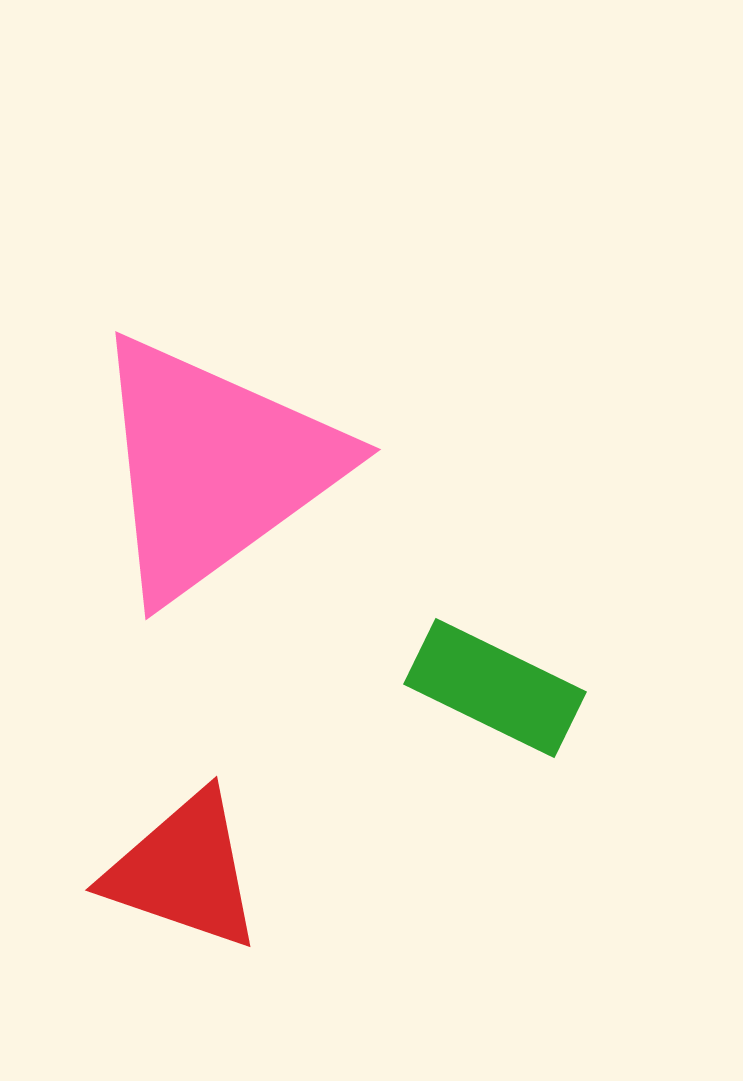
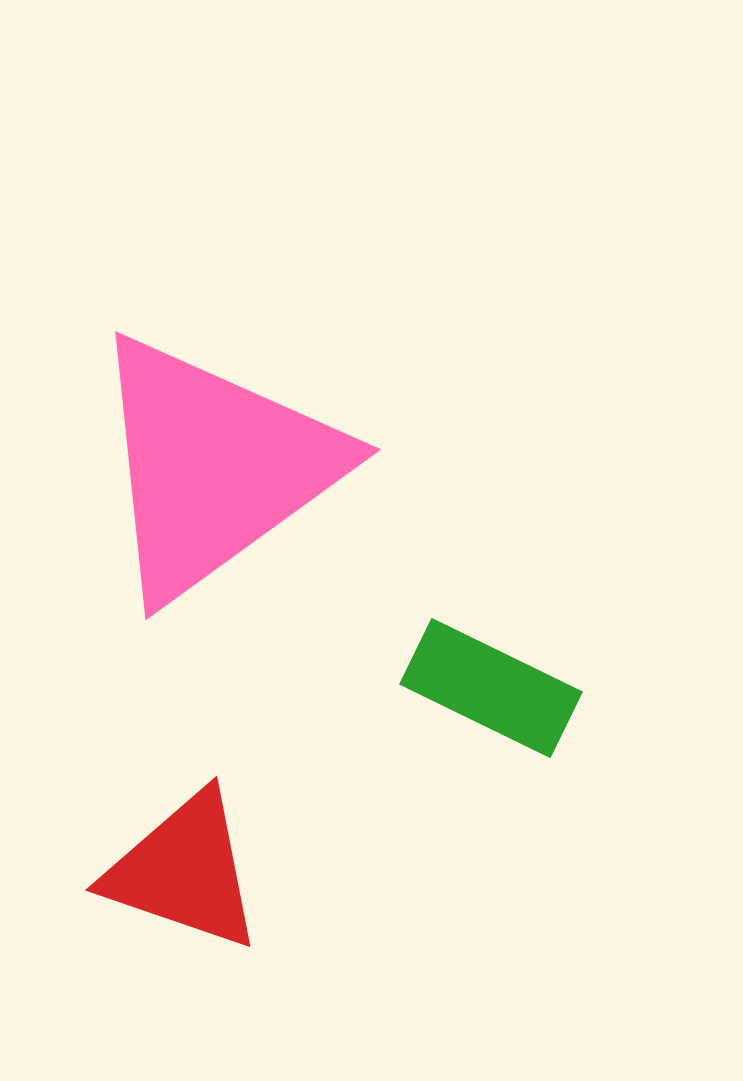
green rectangle: moved 4 px left
